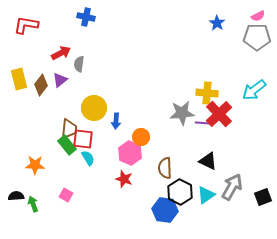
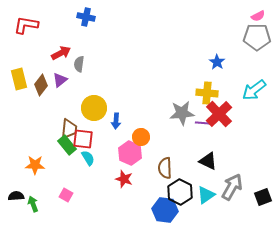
blue star: moved 39 px down
